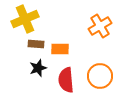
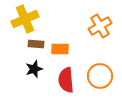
black star: moved 4 px left, 1 px down
